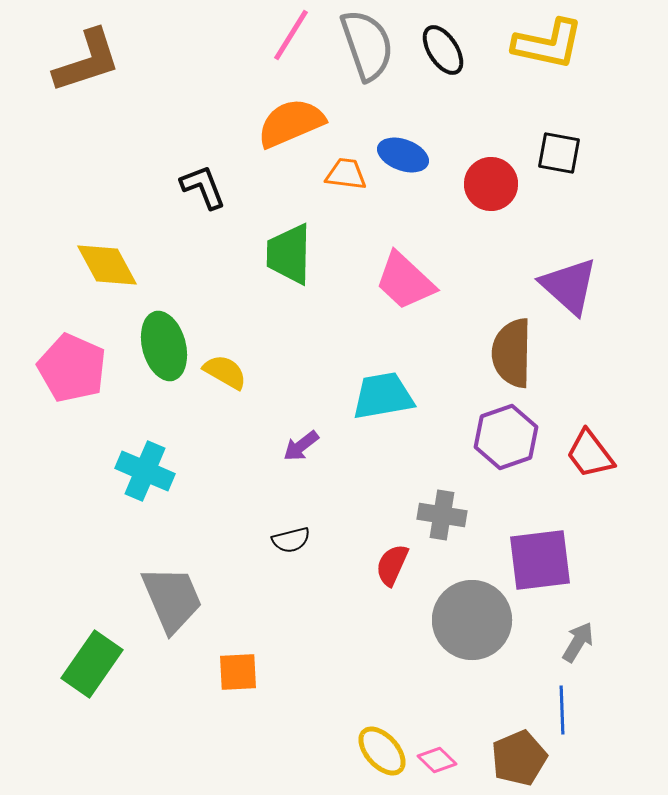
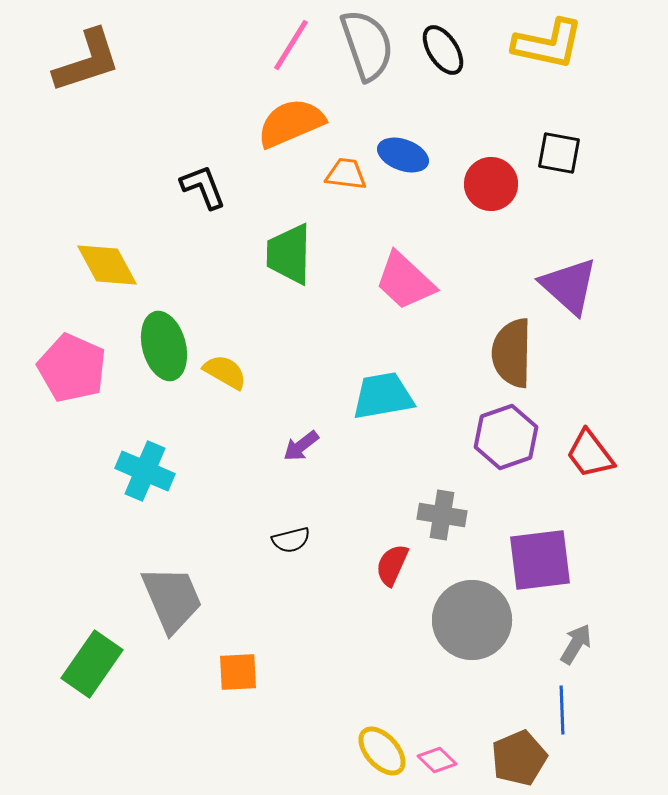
pink line: moved 10 px down
gray arrow: moved 2 px left, 2 px down
